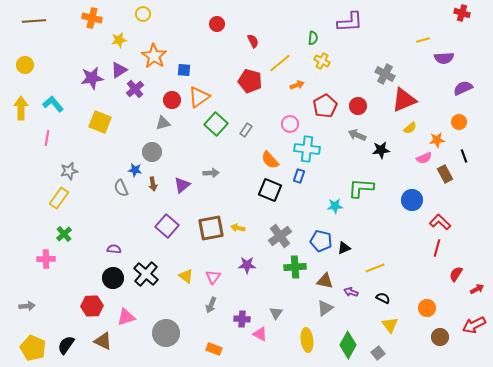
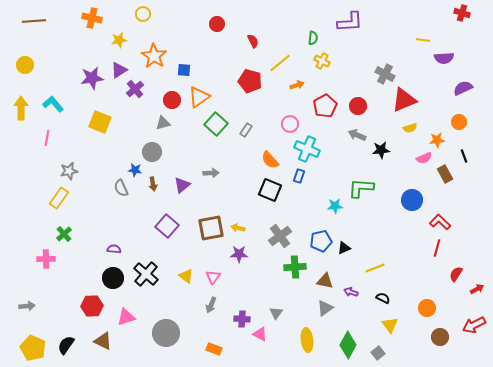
yellow line at (423, 40): rotated 24 degrees clockwise
yellow semicircle at (410, 128): rotated 24 degrees clockwise
cyan cross at (307, 149): rotated 15 degrees clockwise
blue pentagon at (321, 241): rotated 25 degrees counterclockwise
purple star at (247, 265): moved 8 px left, 11 px up
